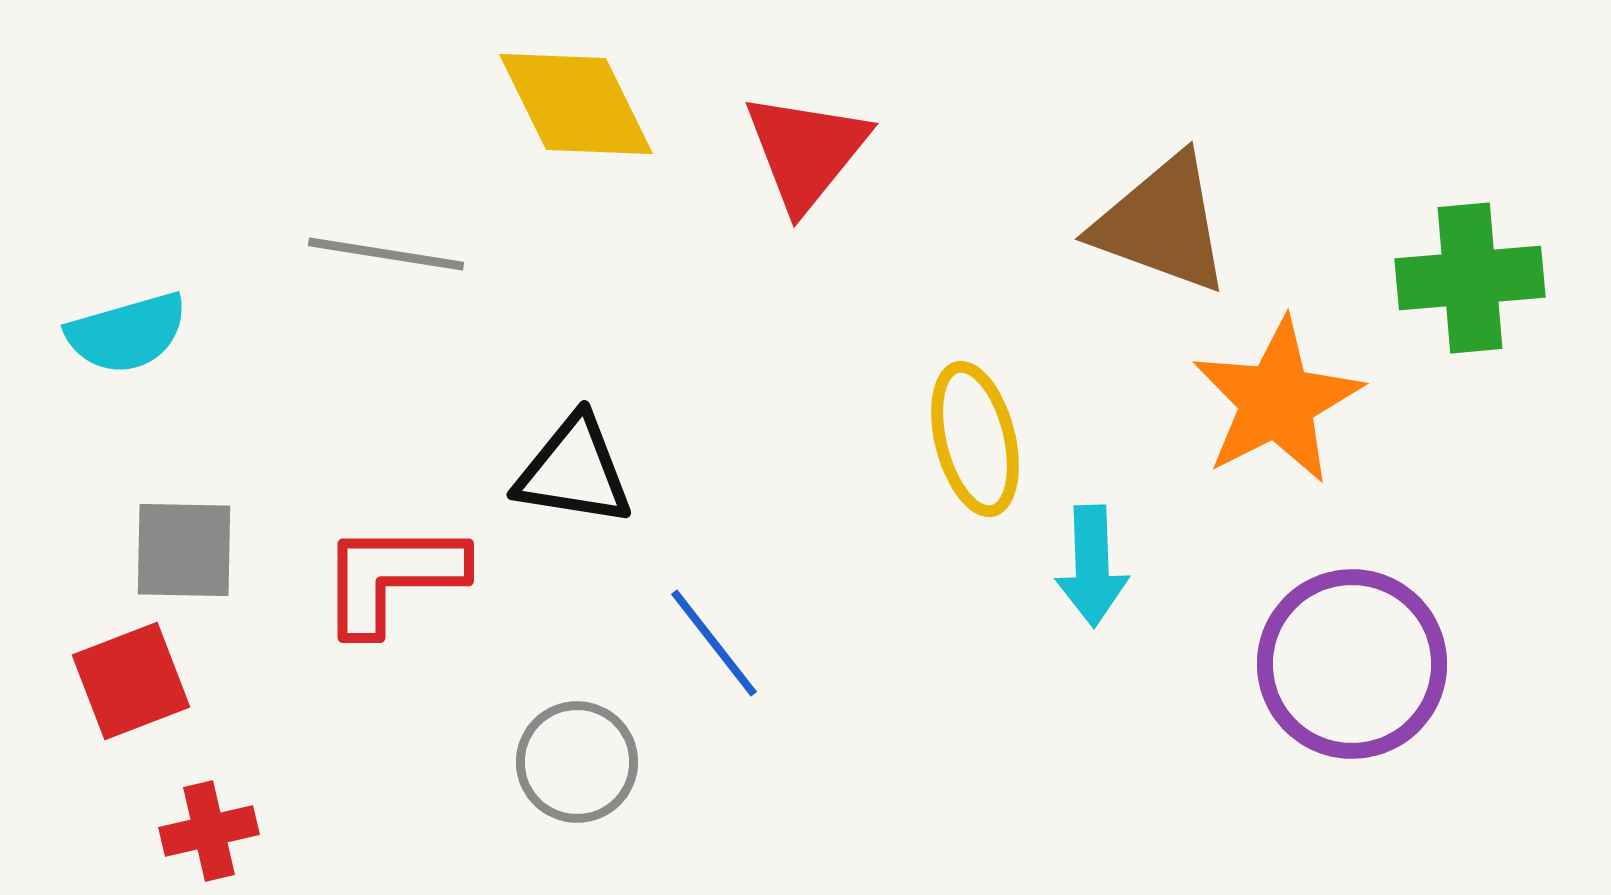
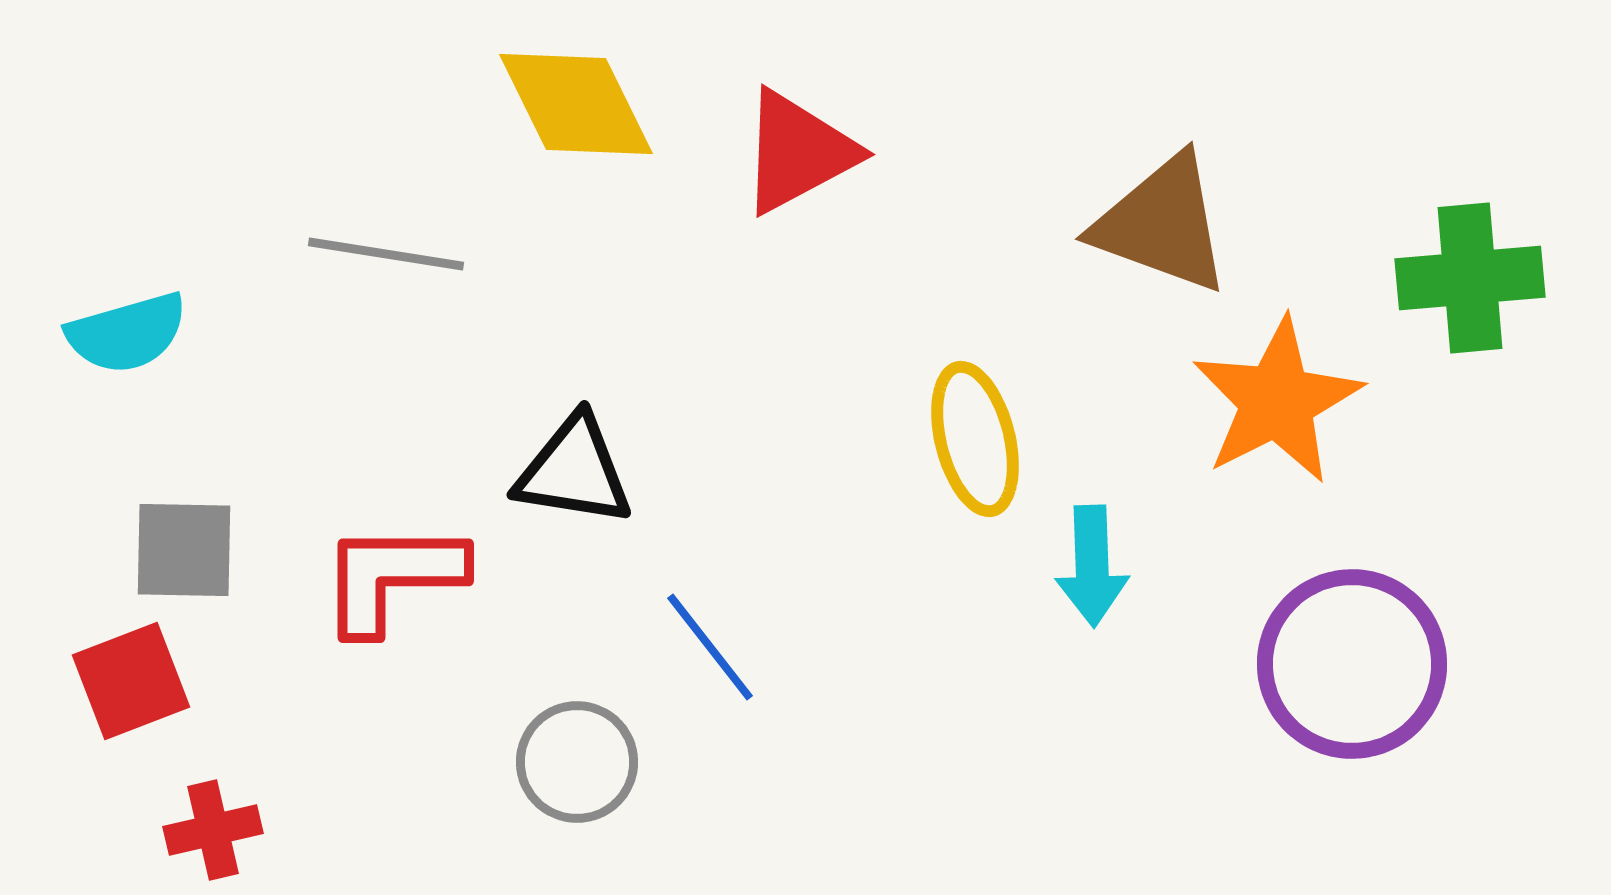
red triangle: moved 8 px left, 1 px down; rotated 23 degrees clockwise
blue line: moved 4 px left, 4 px down
red cross: moved 4 px right, 1 px up
